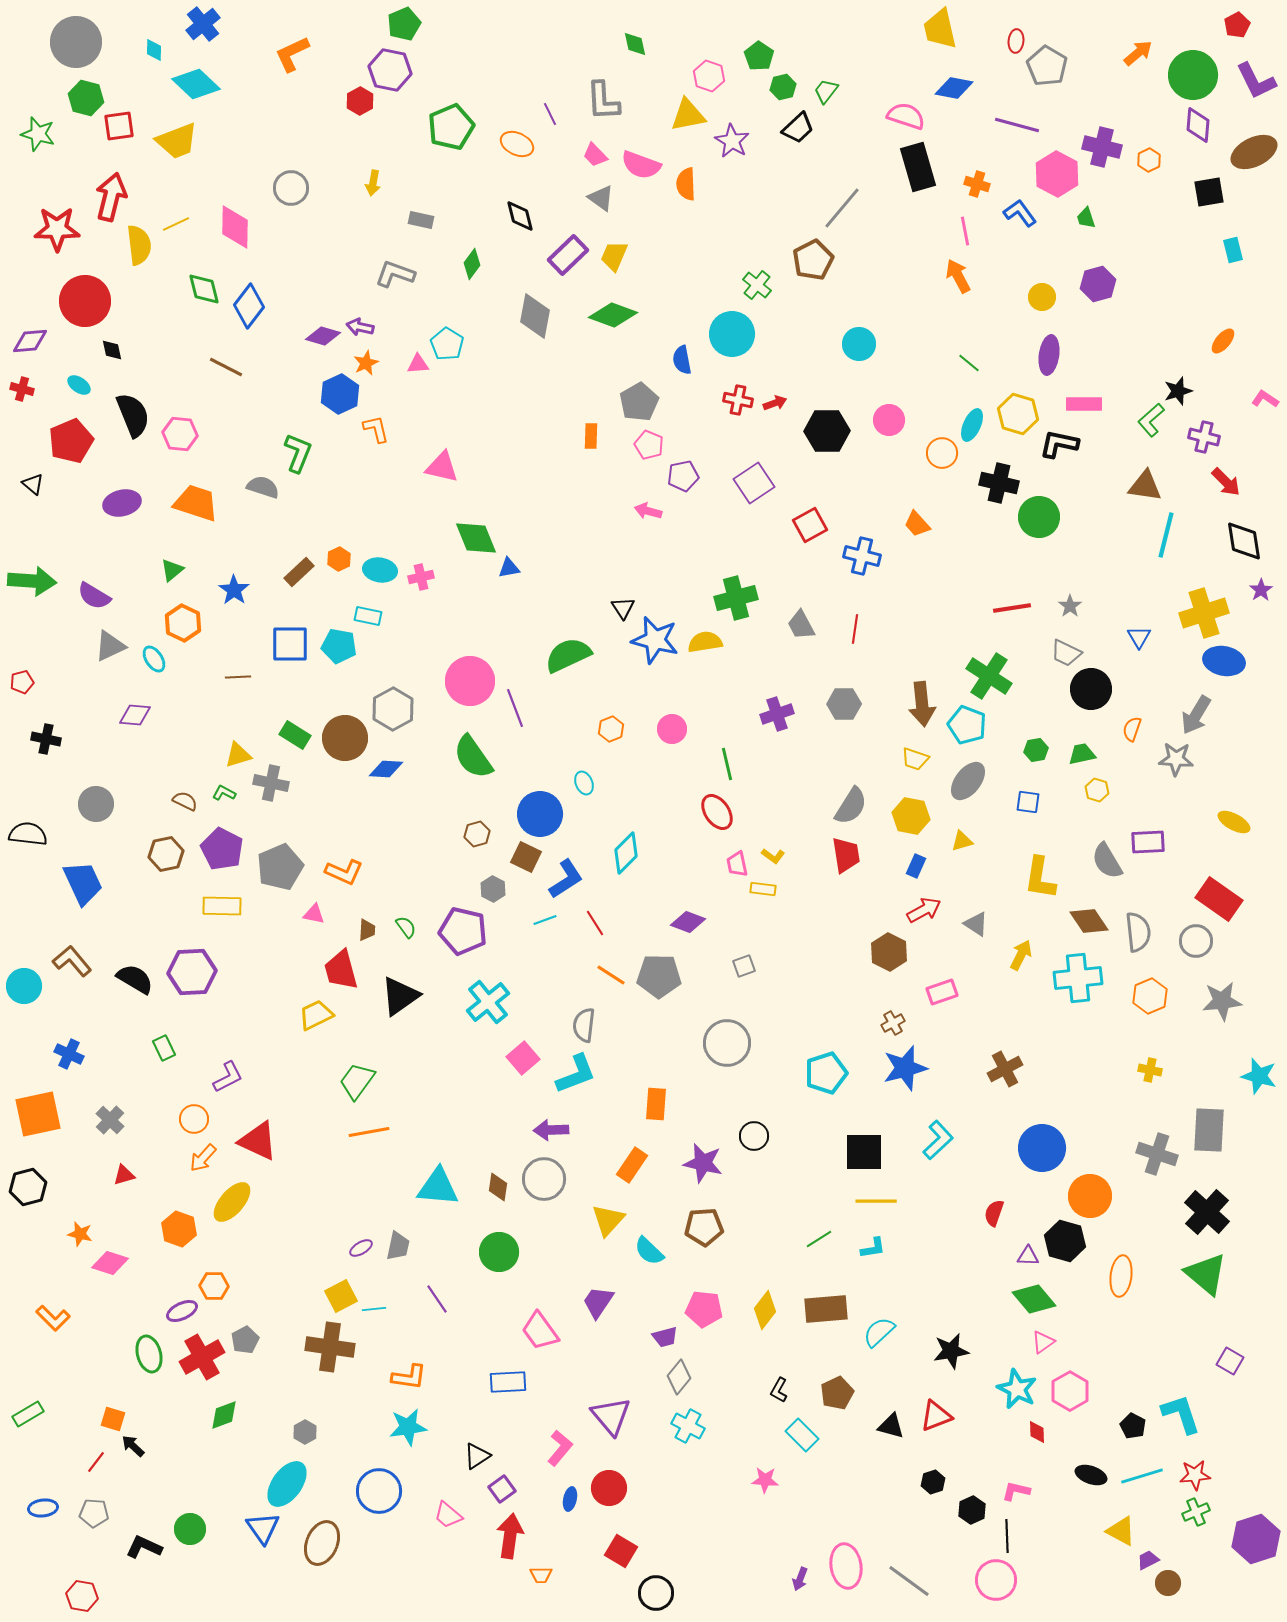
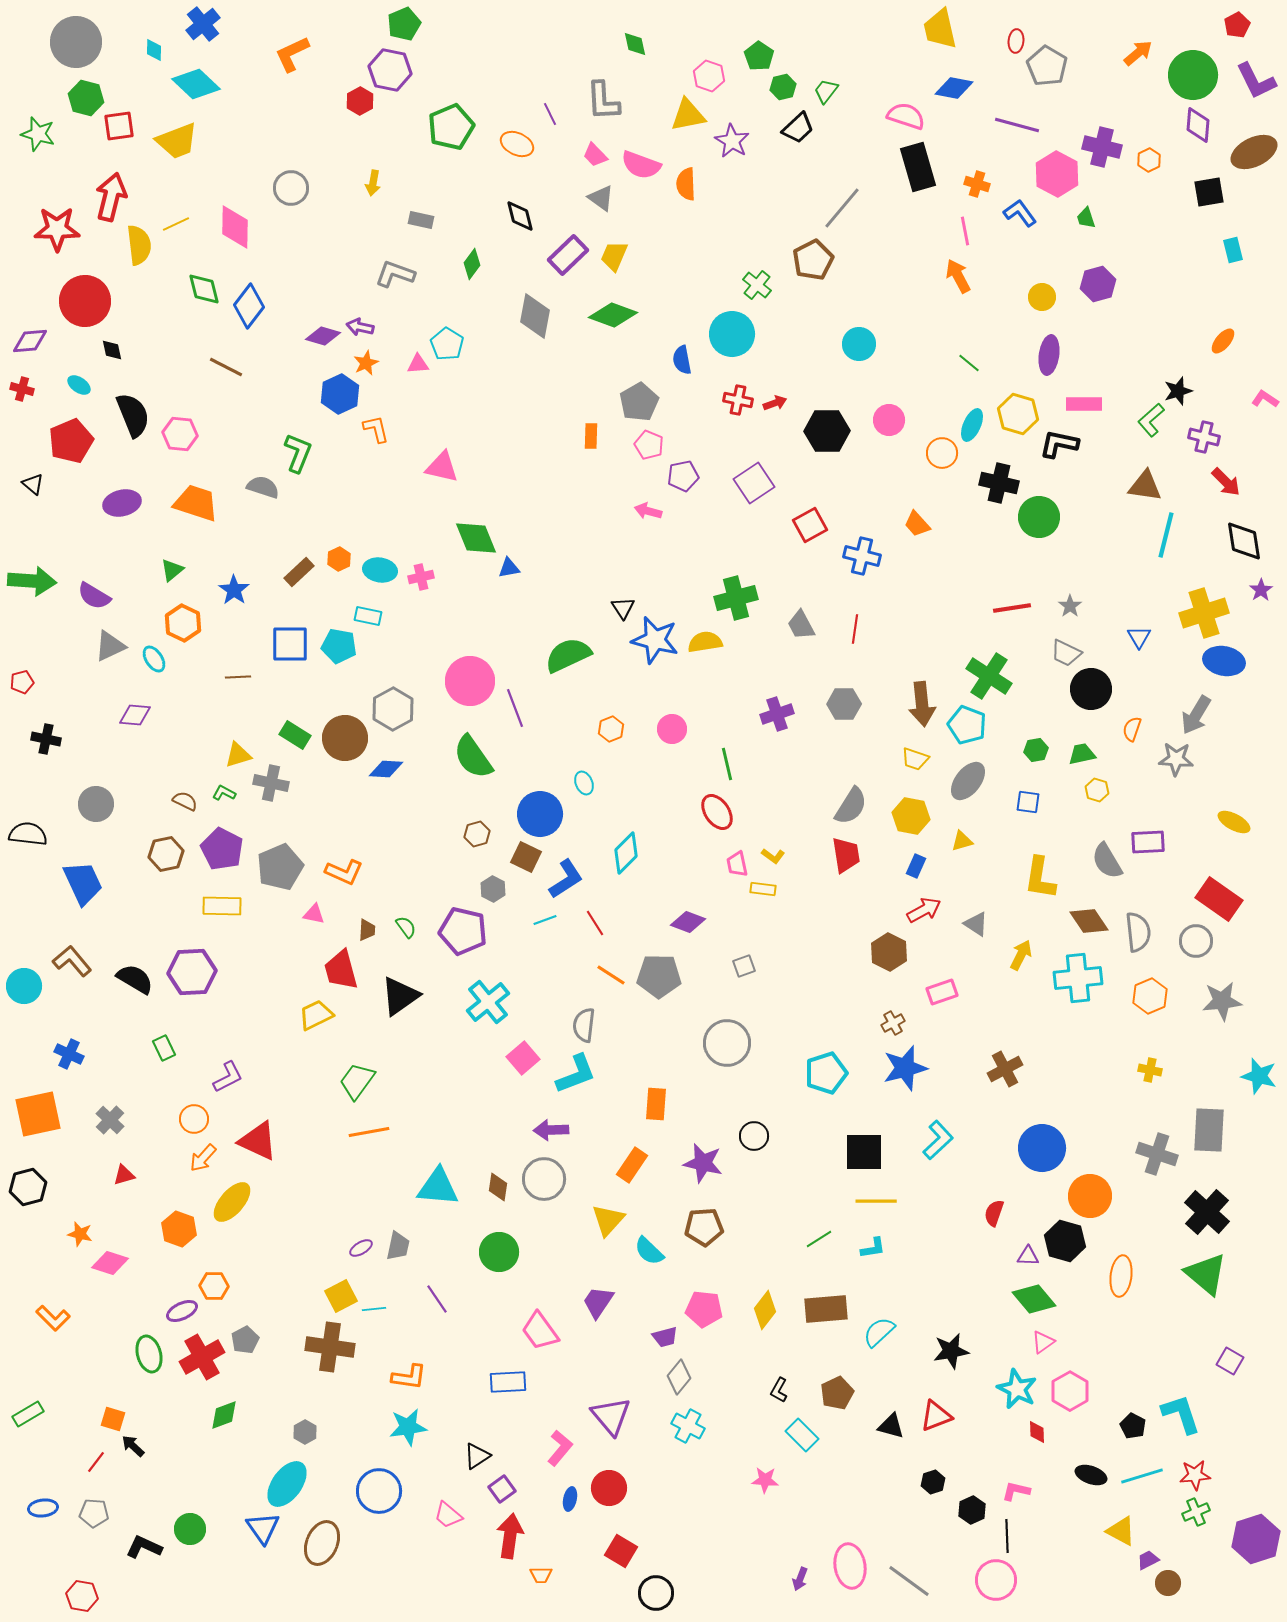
pink ellipse at (846, 1566): moved 4 px right
